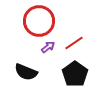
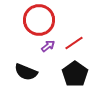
red circle: moved 1 px up
purple arrow: moved 1 px up
